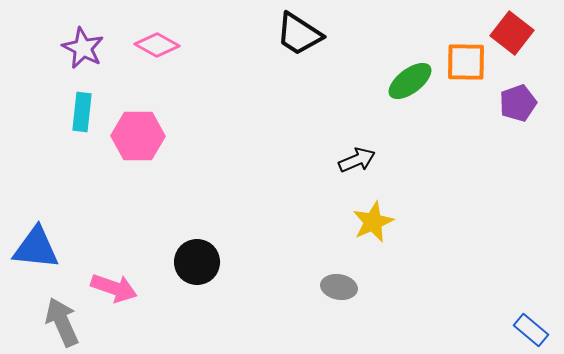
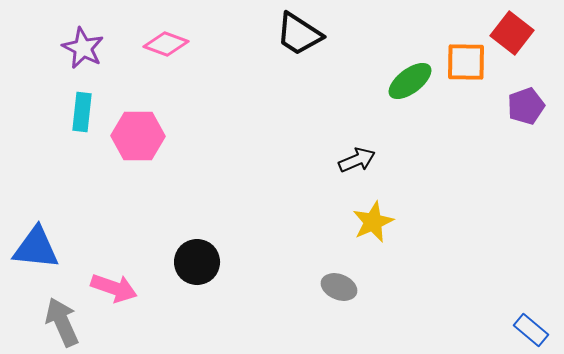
pink diamond: moved 9 px right, 1 px up; rotated 9 degrees counterclockwise
purple pentagon: moved 8 px right, 3 px down
gray ellipse: rotated 12 degrees clockwise
